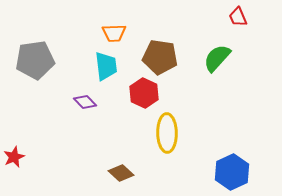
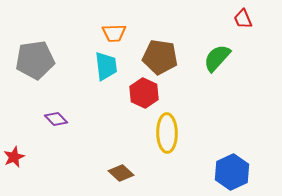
red trapezoid: moved 5 px right, 2 px down
purple diamond: moved 29 px left, 17 px down
